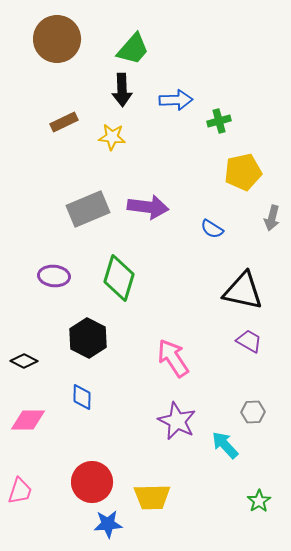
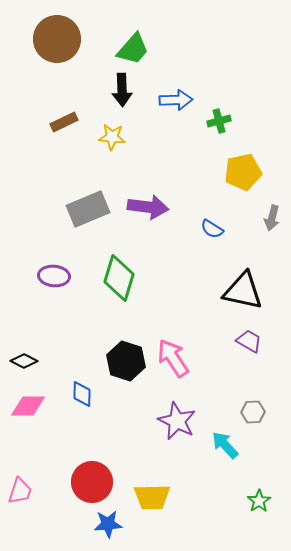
black hexagon: moved 38 px right, 23 px down; rotated 9 degrees counterclockwise
blue diamond: moved 3 px up
pink diamond: moved 14 px up
